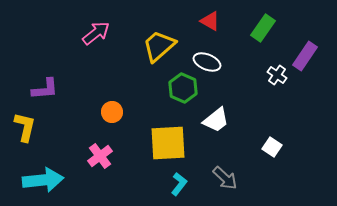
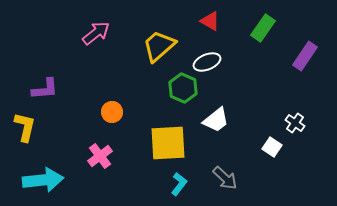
white ellipse: rotated 44 degrees counterclockwise
white cross: moved 18 px right, 48 px down
